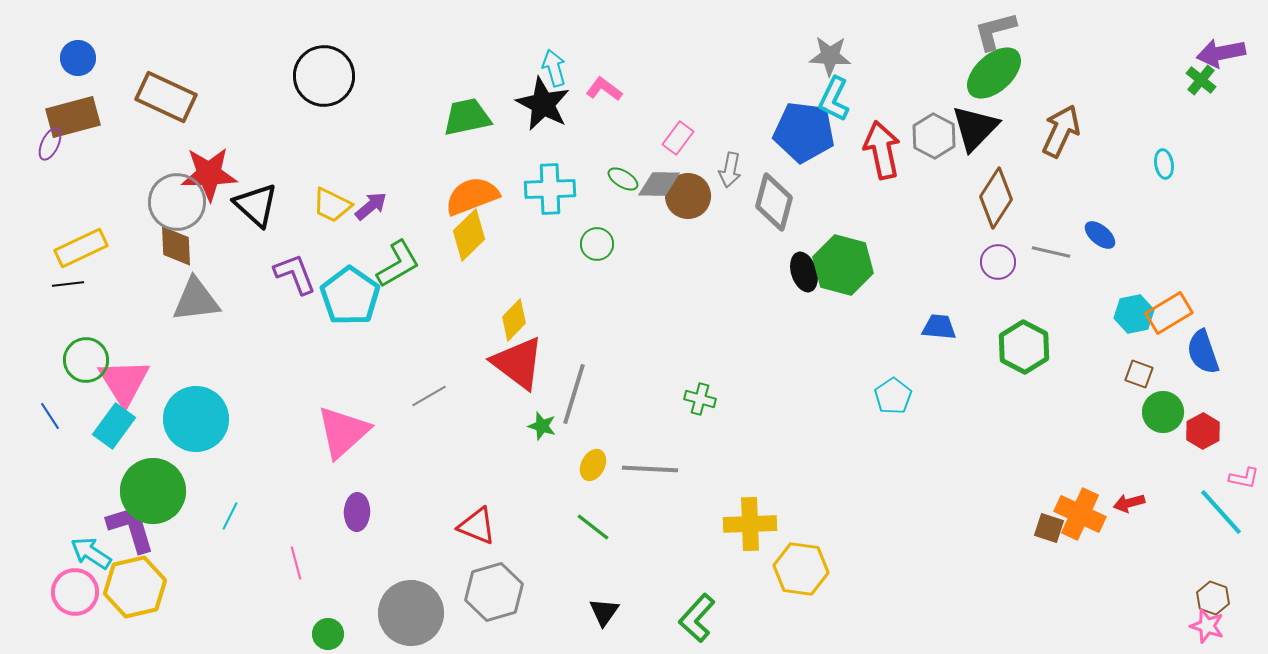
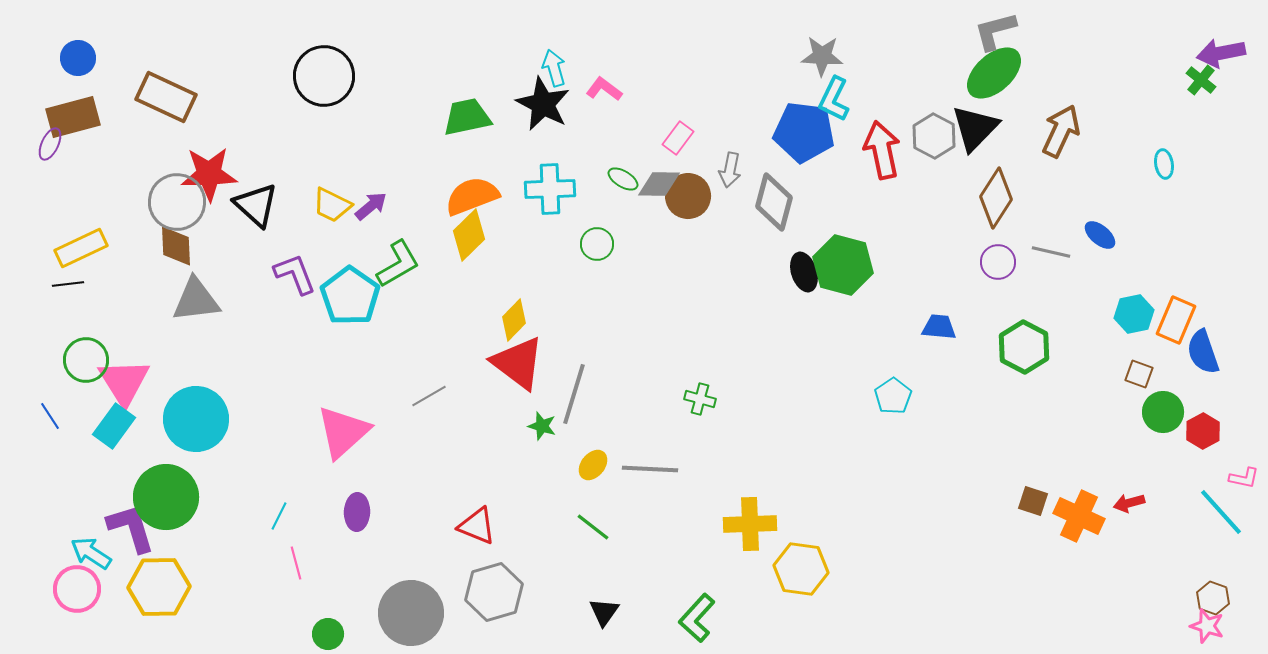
gray star at (830, 56): moved 8 px left
orange rectangle at (1169, 313): moved 7 px right, 7 px down; rotated 36 degrees counterclockwise
yellow ellipse at (593, 465): rotated 12 degrees clockwise
green circle at (153, 491): moved 13 px right, 6 px down
orange cross at (1080, 514): moved 1 px left, 2 px down
cyan line at (230, 516): moved 49 px right
brown square at (1049, 528): moved 16 px left, 27 px up
yellow hexagon at (135, 587): moved 24 px right; rotated 12 degrees clockwise
pink circle at (75, 592): moved 2 px right, 3 px up
